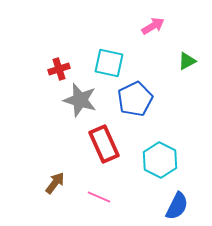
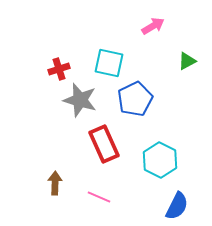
brown arrow: rotated 35 degrees counterclockwise
